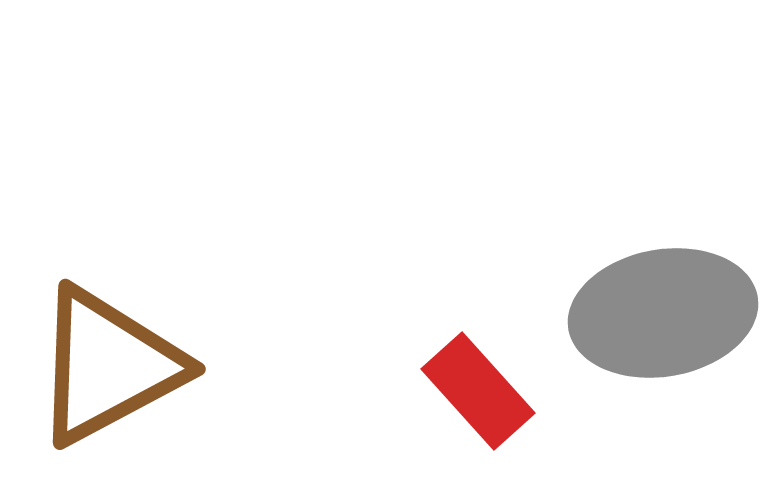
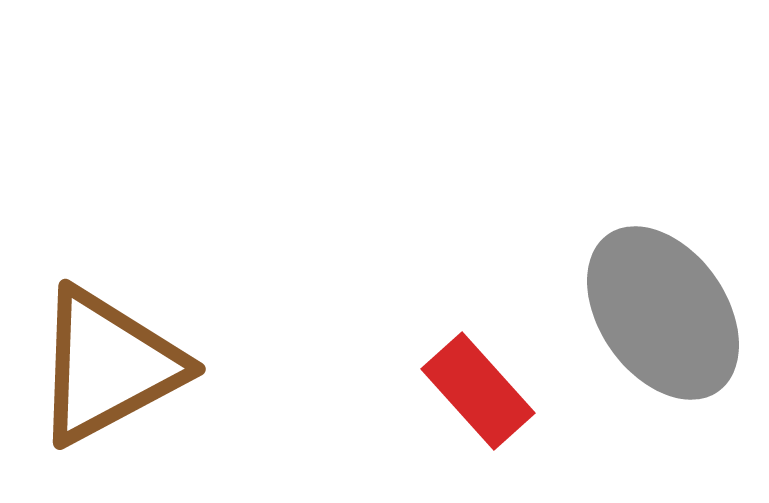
gray ellipse: rotated 65 degrees clockwise
